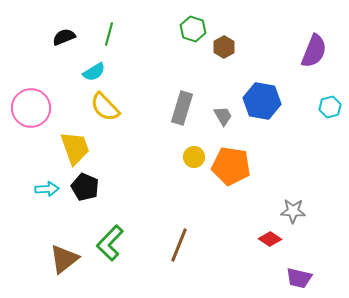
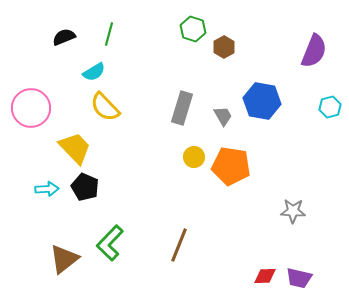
yellow trapezoid: rotated 24 degrees counterclockwise
red diamond: moved 5 px left, 37 px down; rotated 35 degrees counterclockwise
